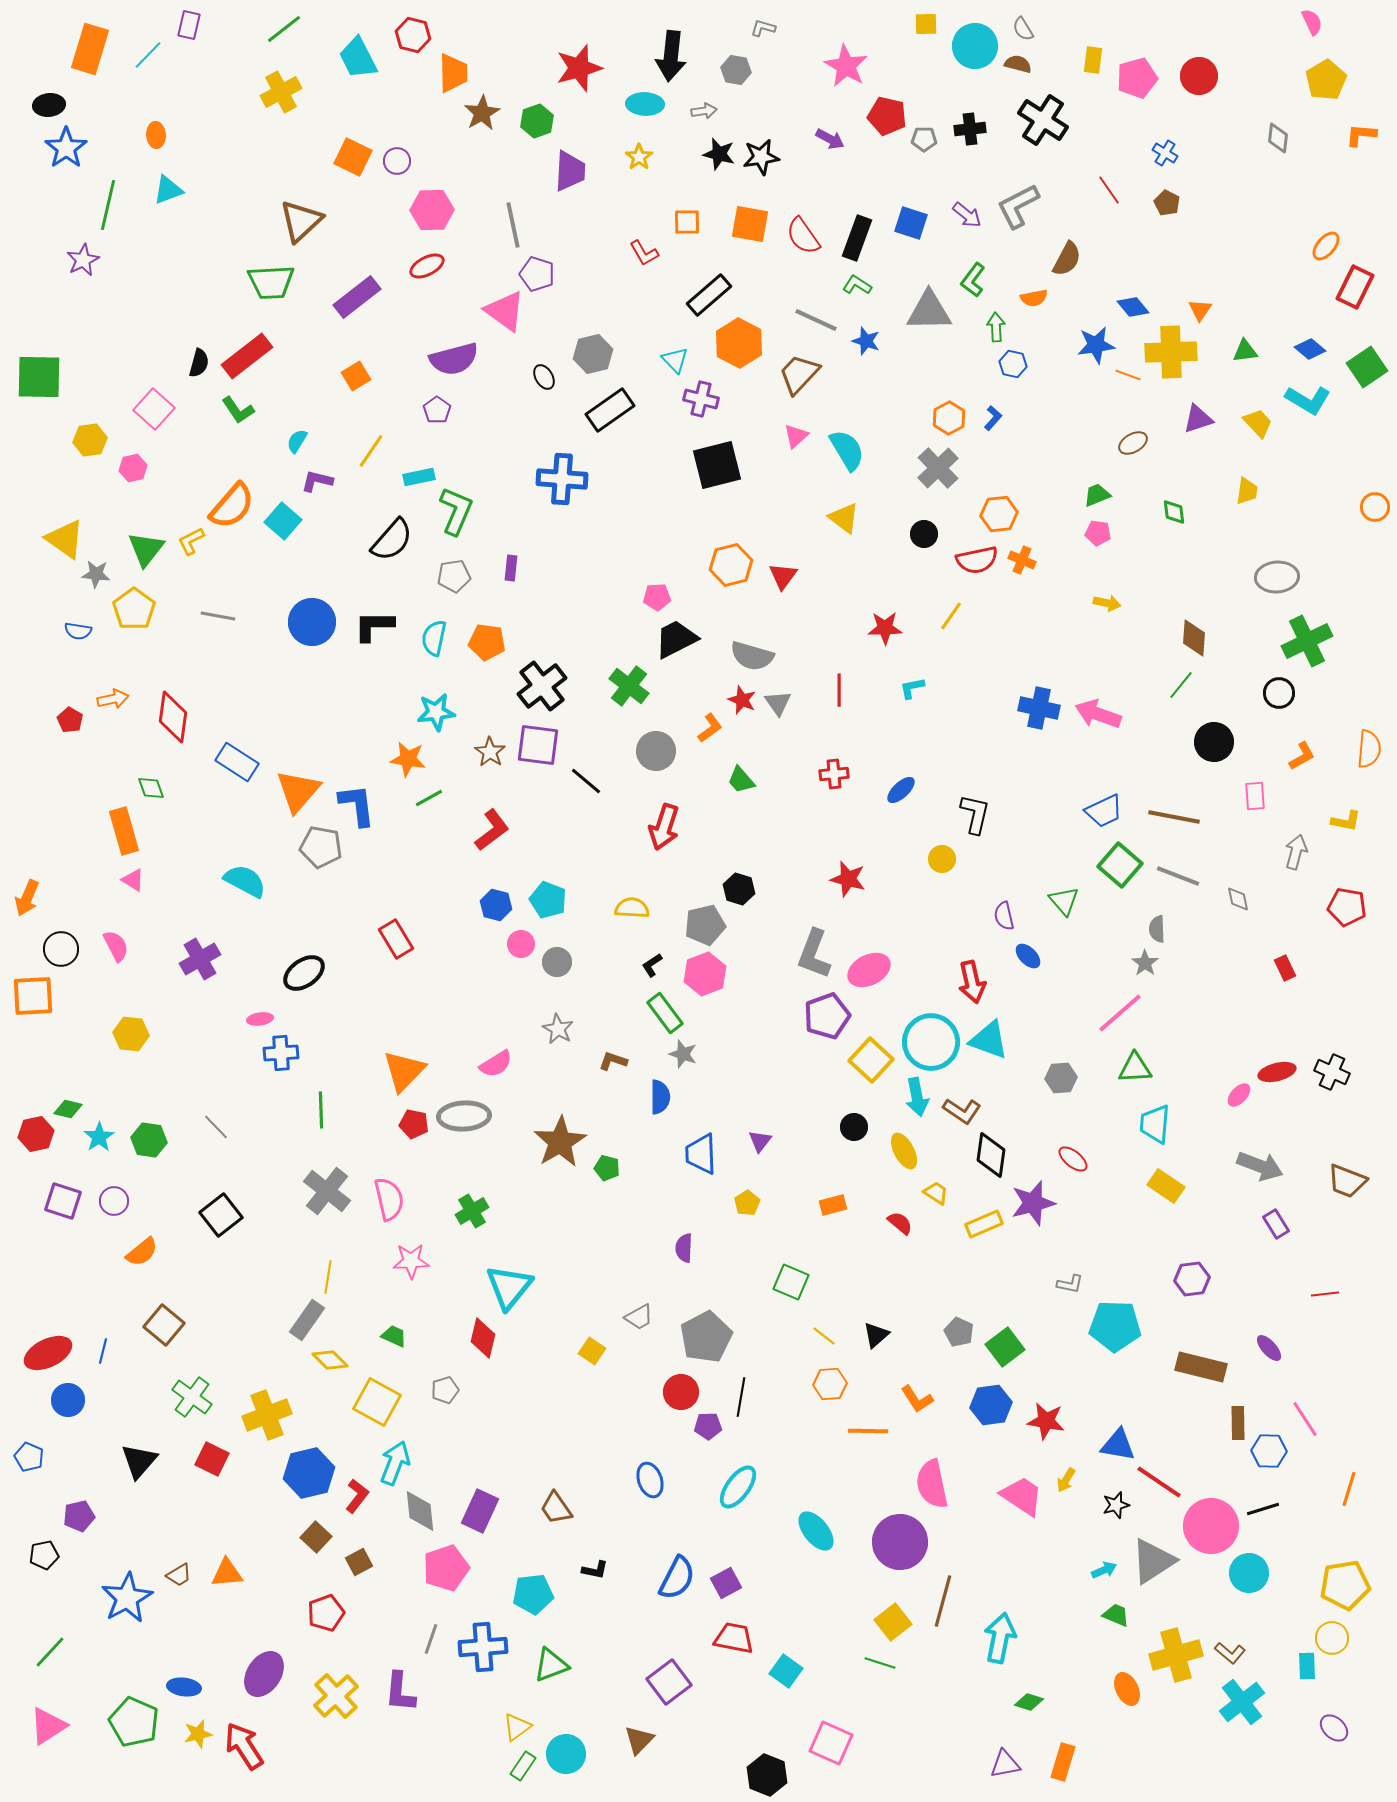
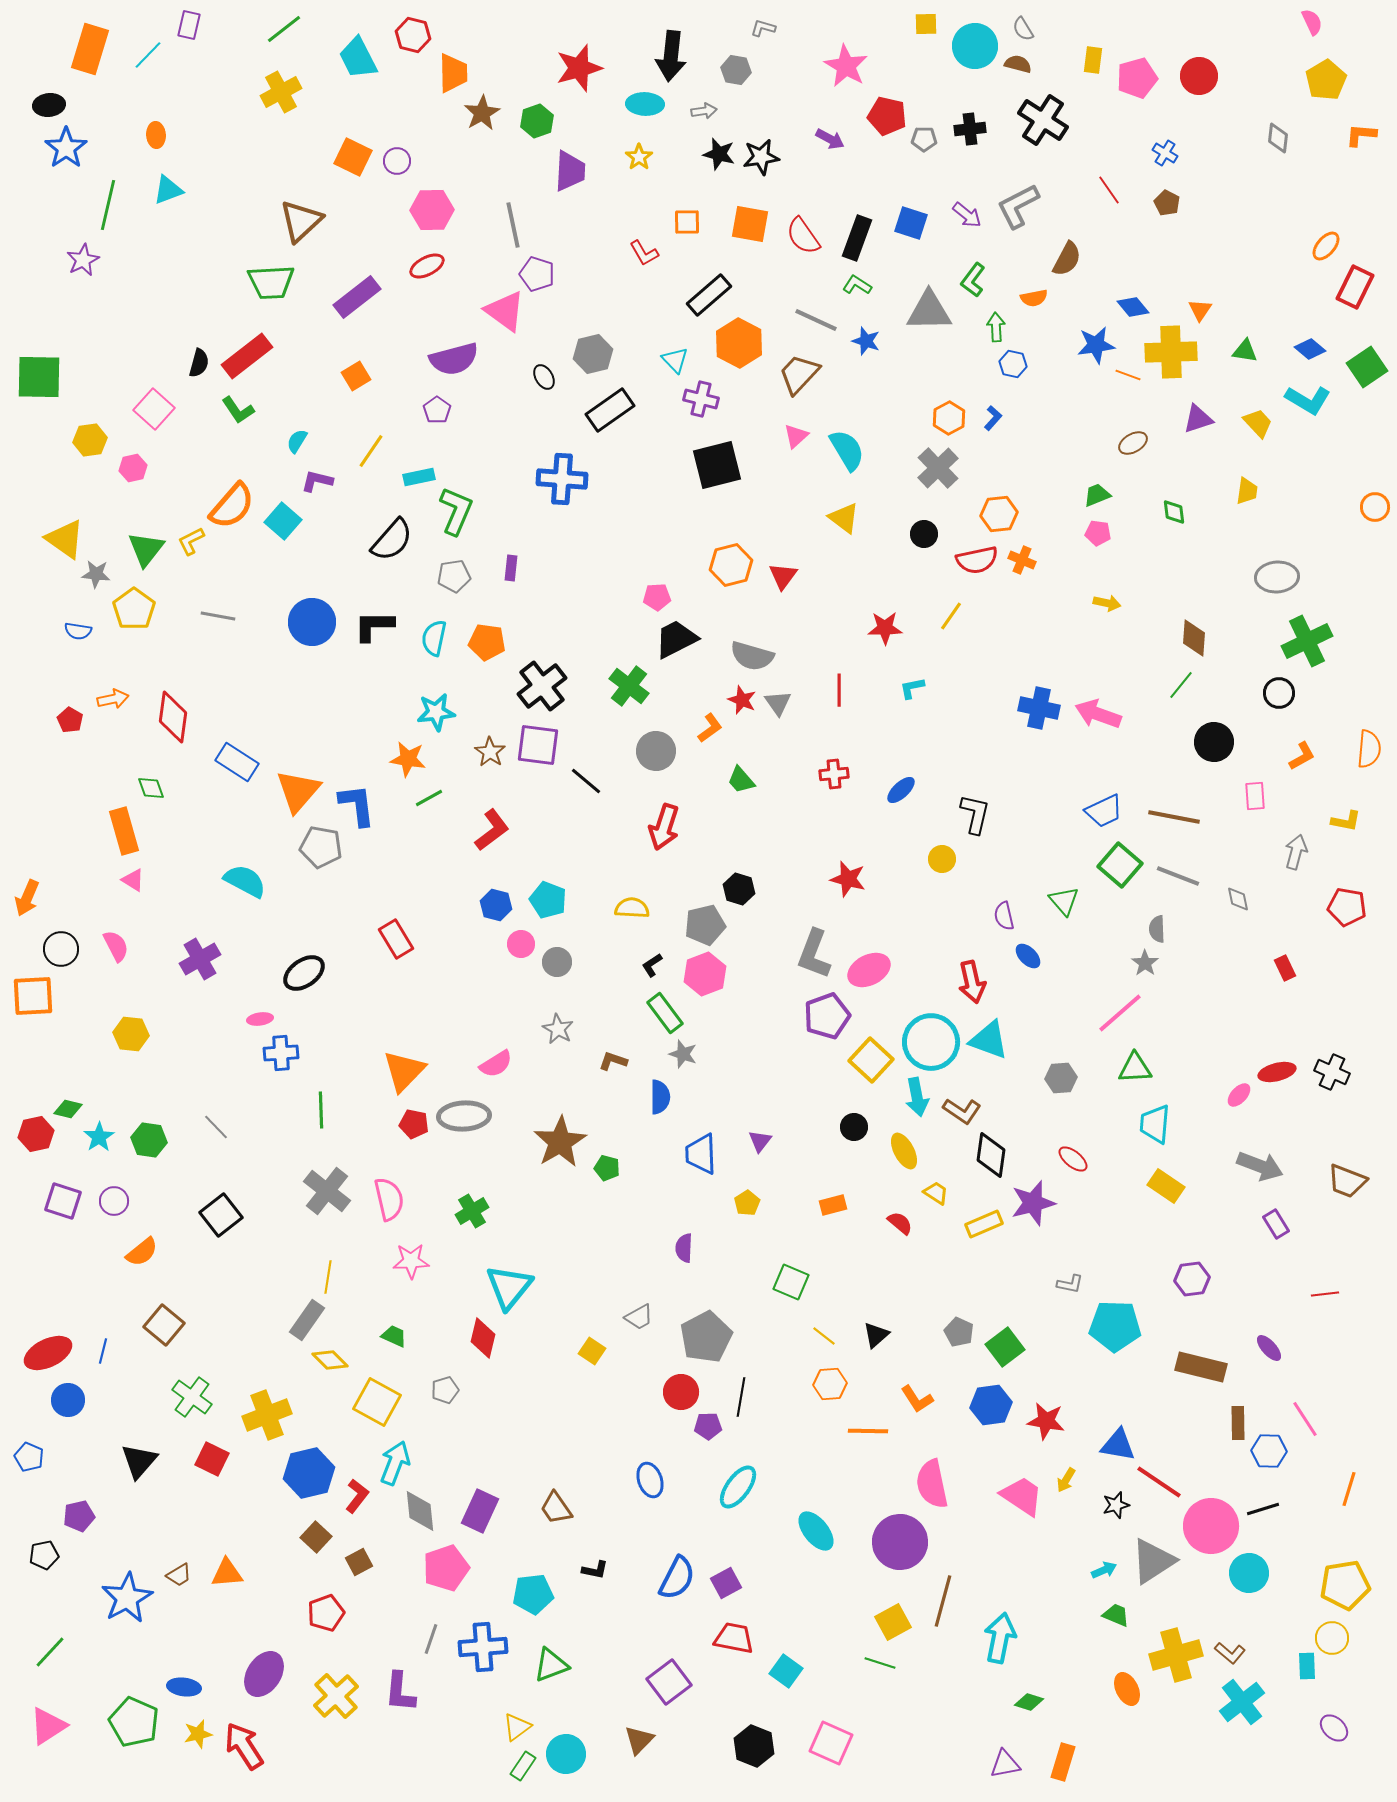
green triangle at (1245, 351): rotated 16 degrees clockwise
yellow square at (893, 1622): rotated 9 degrees clockwise
black hexagon at (767, 1775): moved 13 px left, 29 px up
